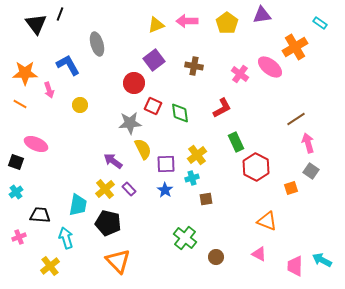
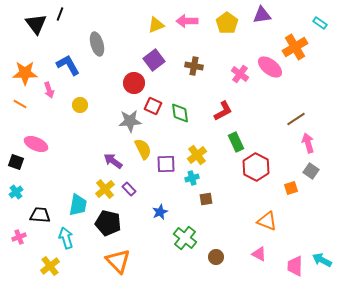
red L-shape at (222, 108): moved 1 px right, 3 px down
gray star at (130, 123): moved 2 px up
blue star at (165, 190): moved 5 px left, 22 px down; rotated 14 degrees clockwise
